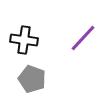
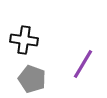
purple line: moved 26 px down; rotated 12 degrees counterclockwise
